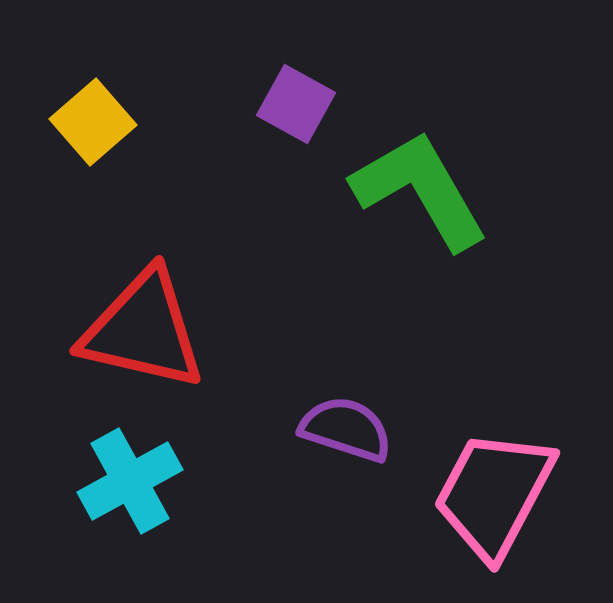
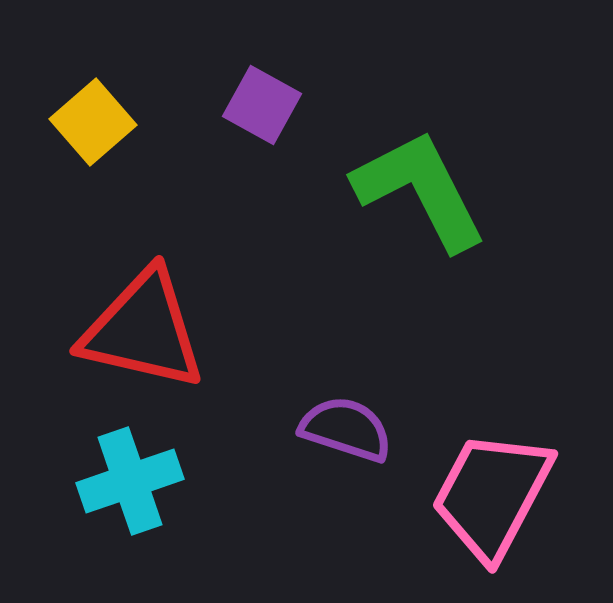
purple square: moved 34 px left, 1 px down
green L-shape: rotated 3 degrees clockwise
cyan cross: rotated 10 degrees clockwise
pink trapezoid: moved 2 px left, 1 px down
